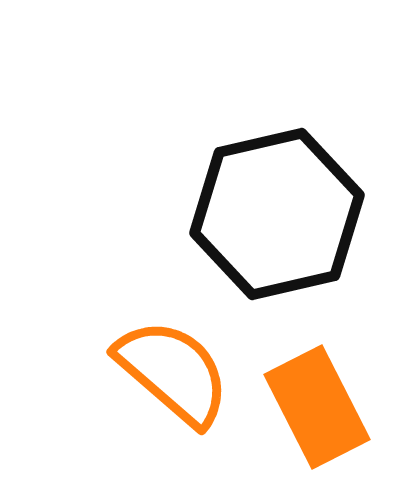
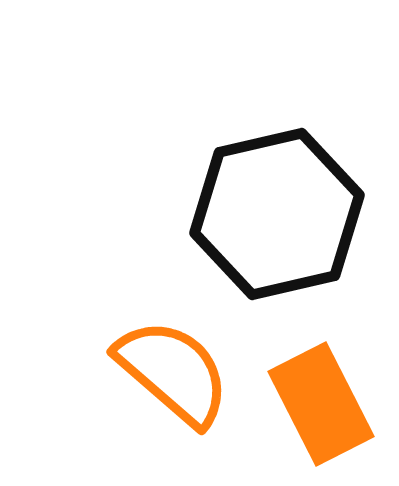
orange rectangle: moved 4 px right, 3 px up
